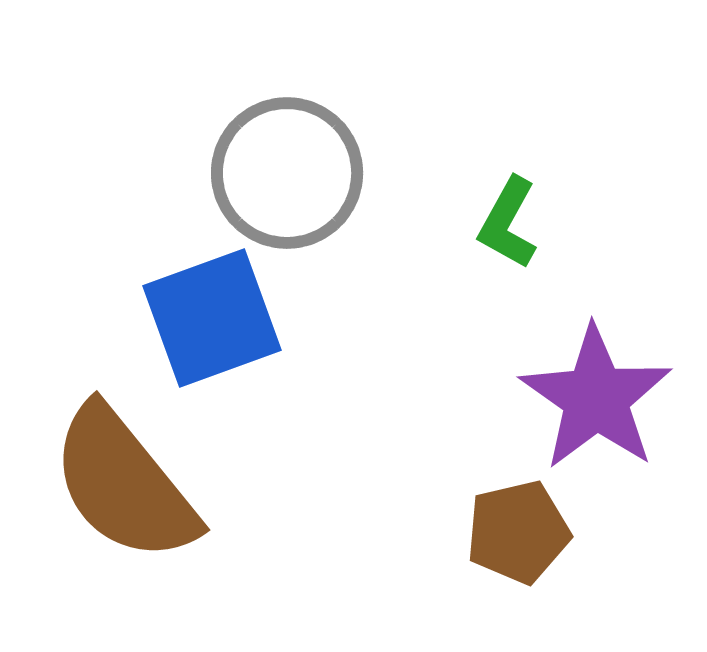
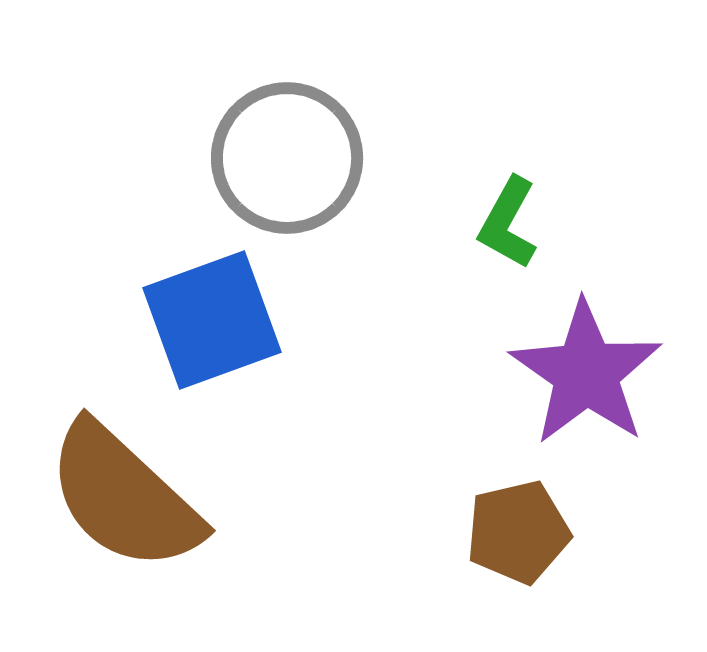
gray circle: moved 15 px up
blue square: moved 2 px down
purple star: moved 10 px left, 25 px up
brown semicircle: moved 13 px down; rotated 8 degrees counterclockwise
